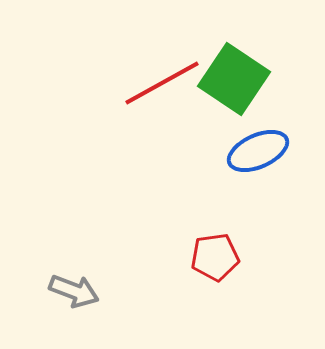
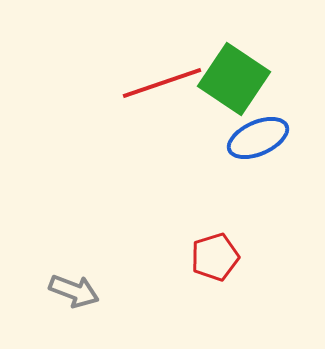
red line: rotated 10 degrees clockwise
blue ellipse: moved 13 px up
red pentagon: rotated 9 degrees counterclockwise
